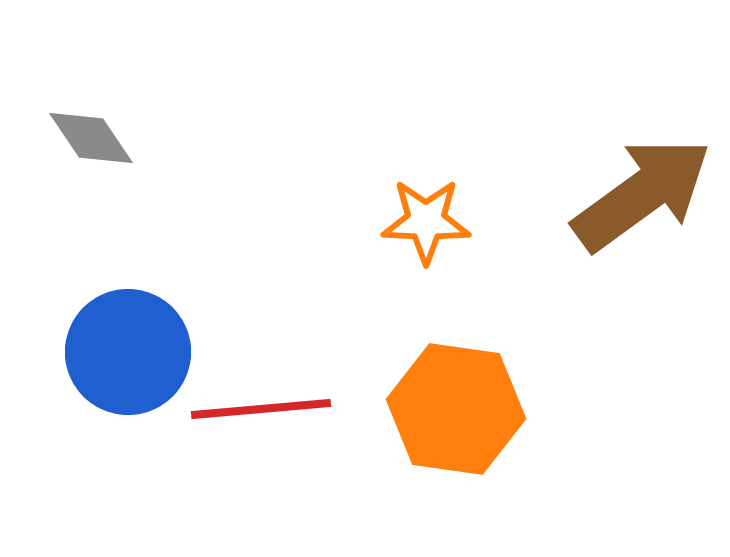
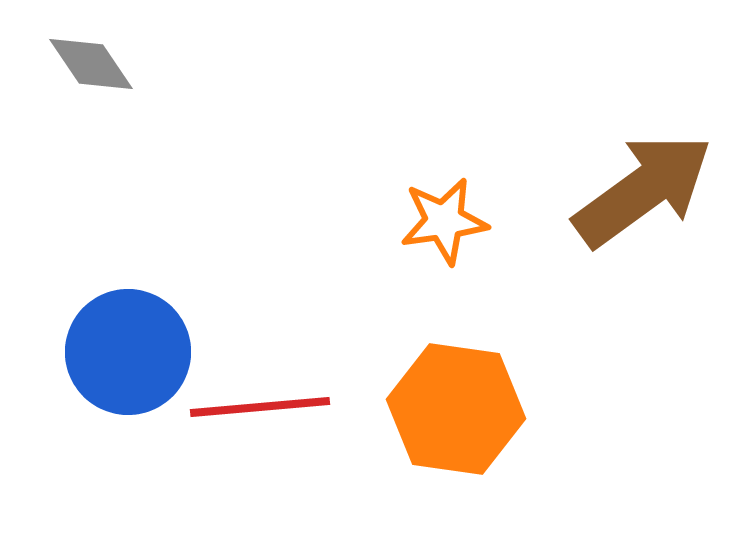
gray diamond: moved 74 px up
brown arrow: moved 1 px right, 4 px up
orange star: moved 18 px right; rotated 10 degrees counterclockwise
red line: moved 1 px left, 2 px up
